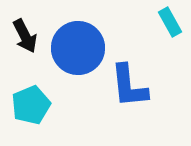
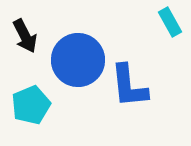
blue circle: moved 12 px down
